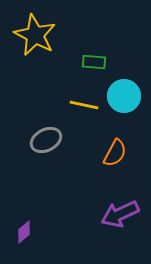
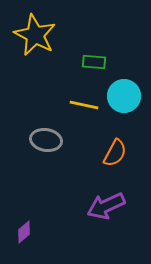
gray ellipse: rotated 36 degrees clockwise
purple arrow: moved 14 px left, 8 px up
